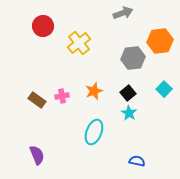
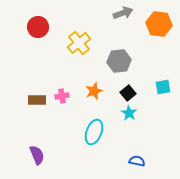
red circle: moved 5 px left, 1 px down
orange hexagon: moved 1 px left, 17 px up; rotated 15 degrees clockwise
gray hexagon: moved 14 px left, 3 px down
cyan square: moved 1 px left, 2 px up; rotated 35 degrees clockwise
brown rectangle: rotated 36 degrees counterclockwise
